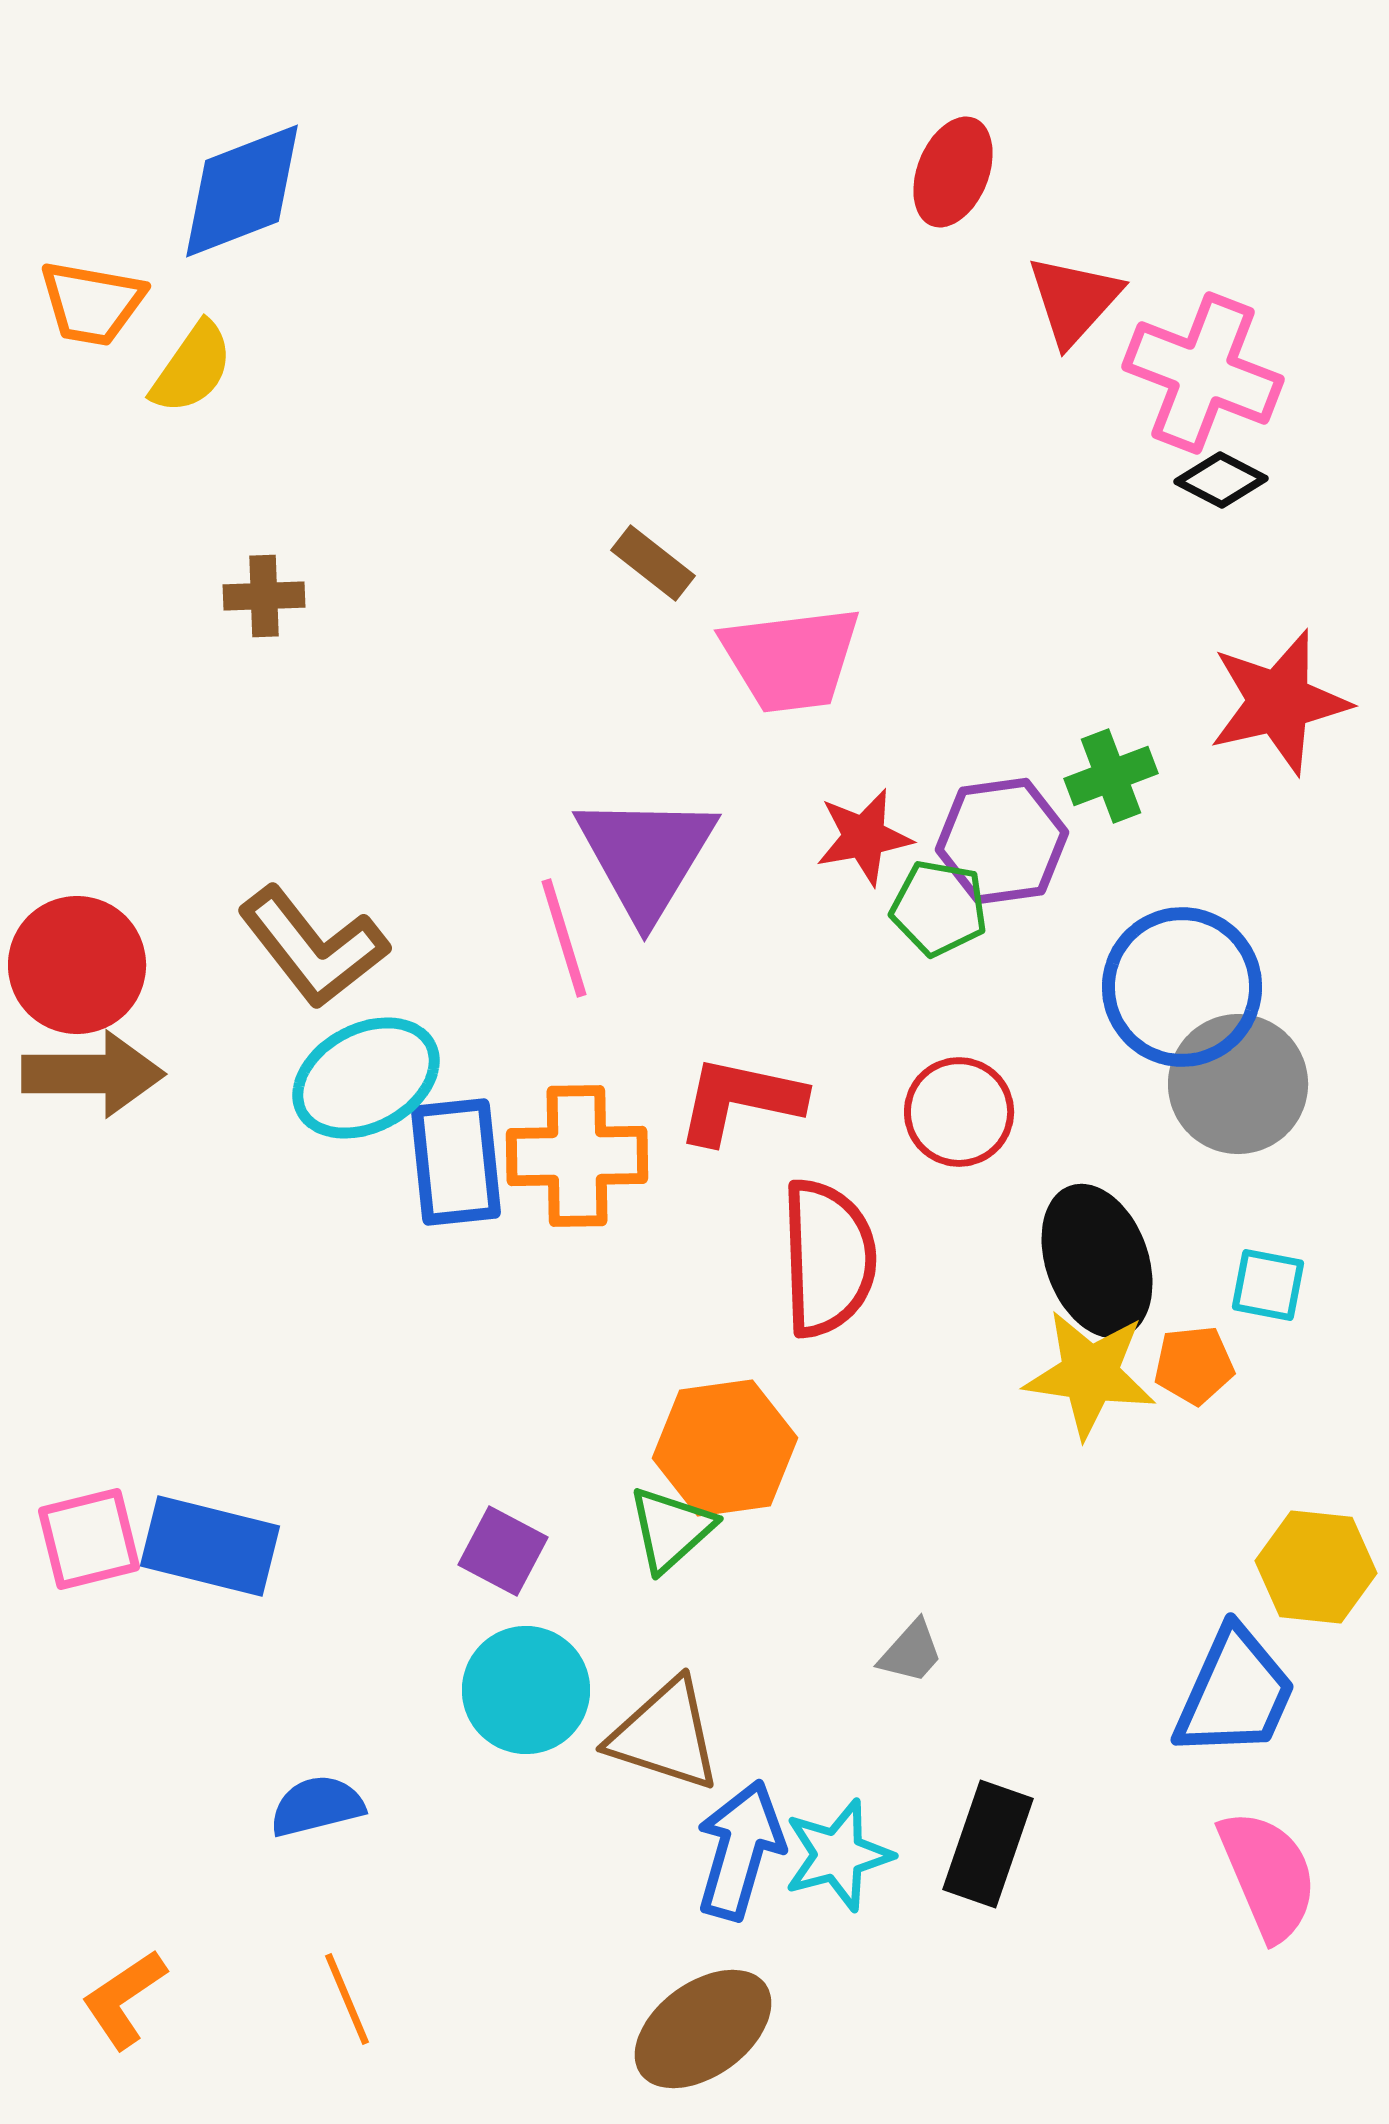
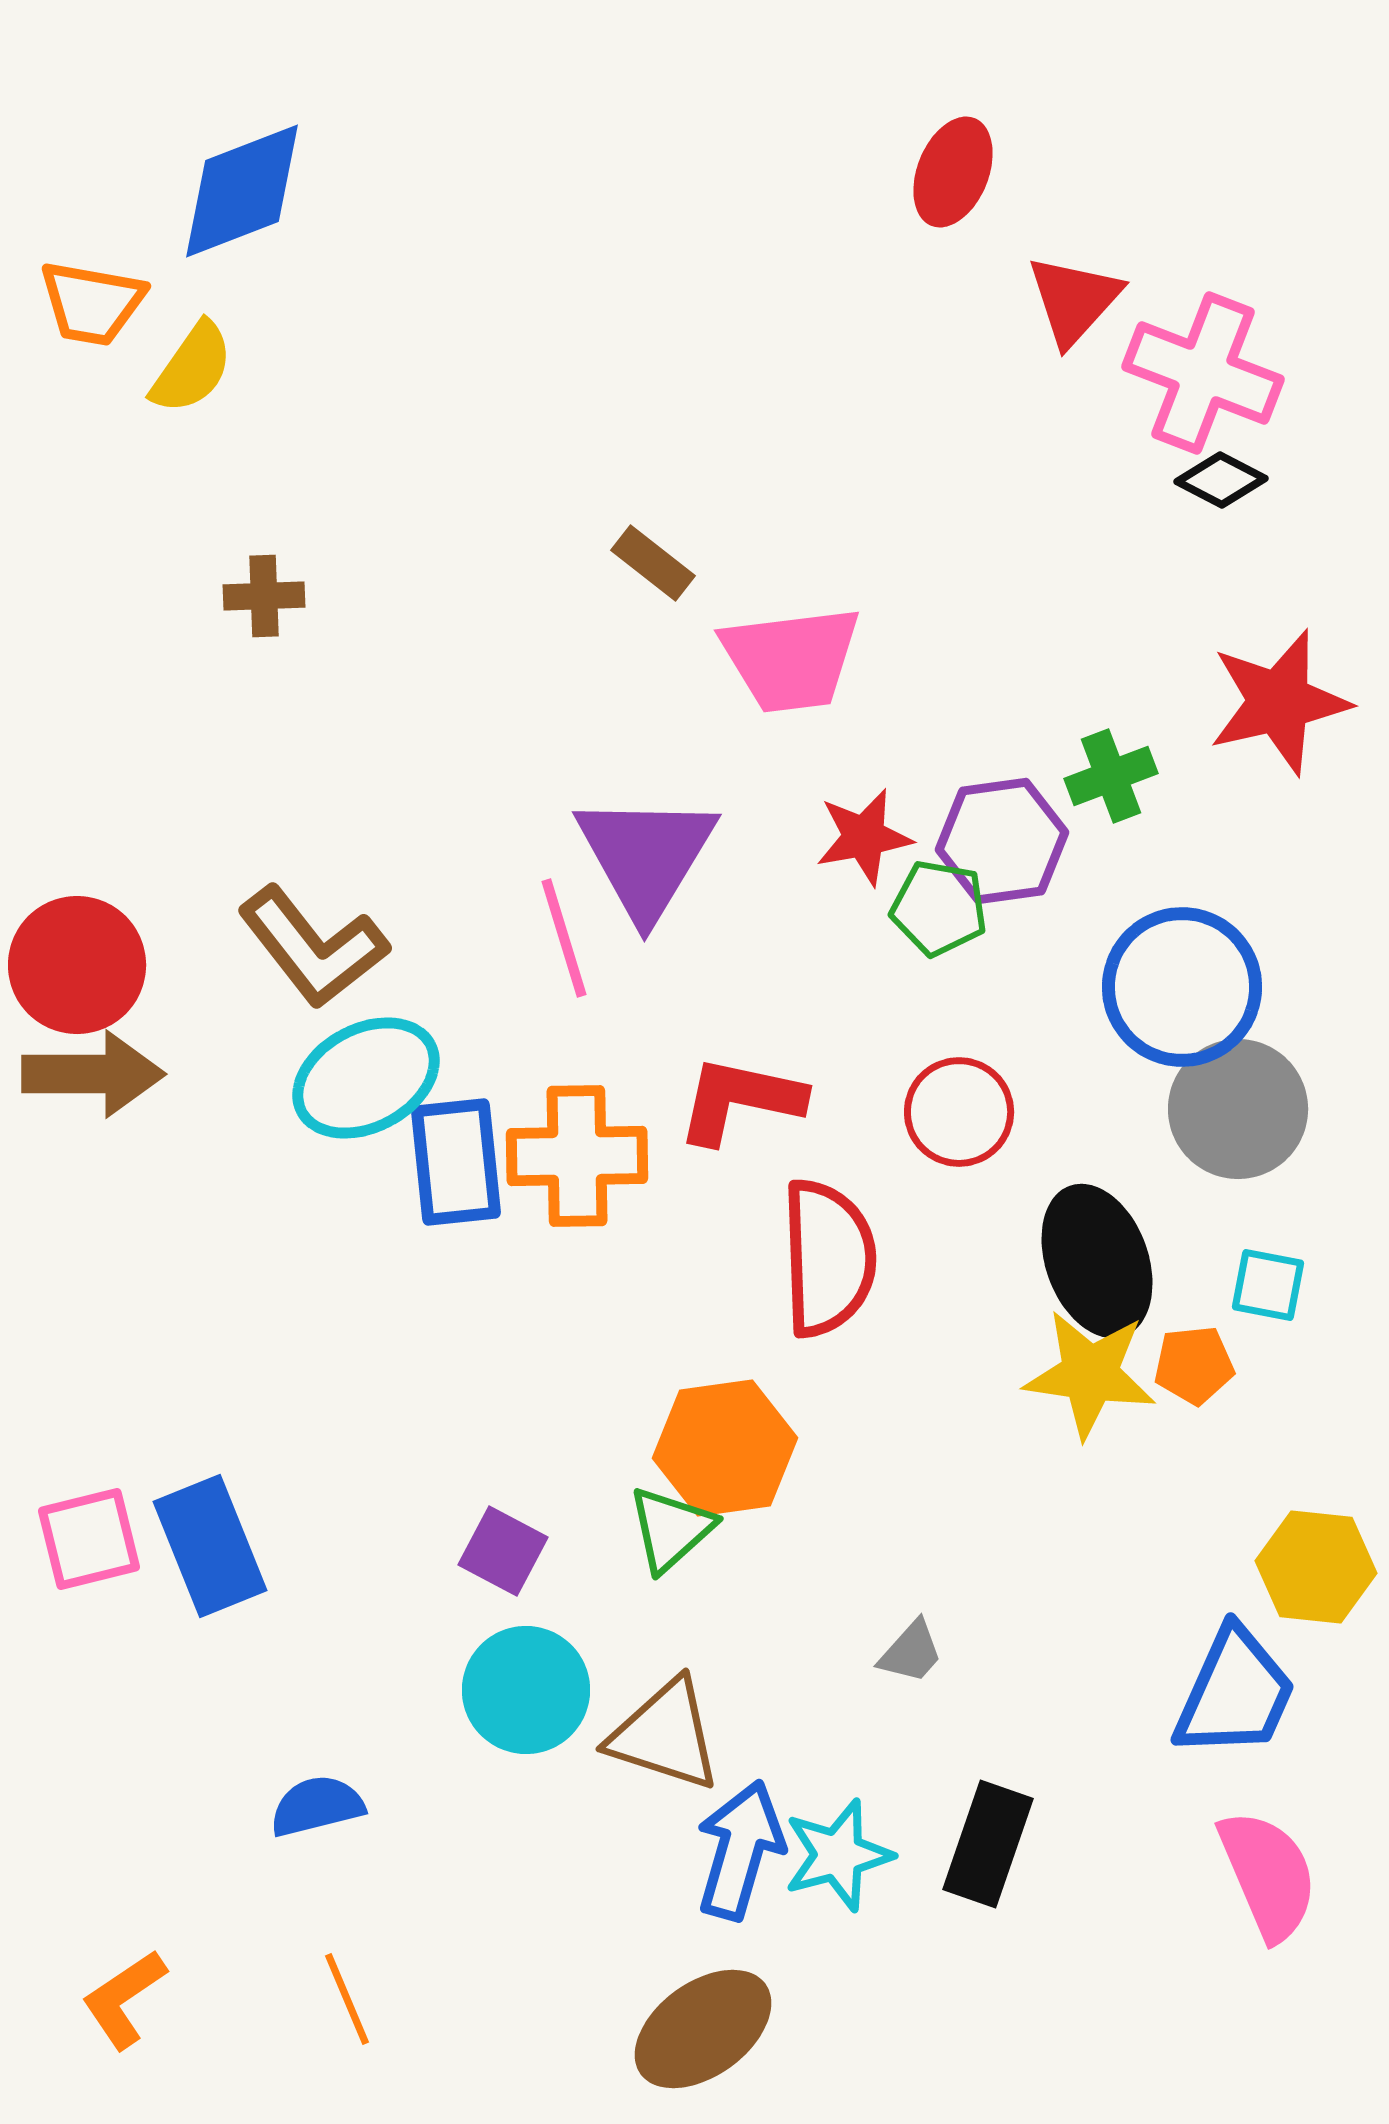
gray circle at (1238, 1084): moved 25 px down
blue rectangle at (210, 1546): rotated 54 degrees clockwise
